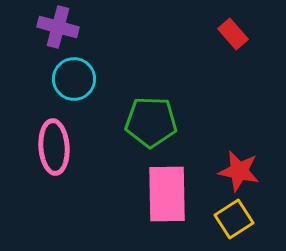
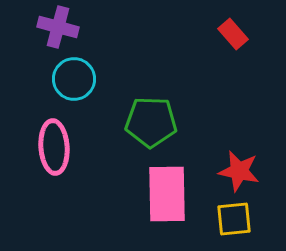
yellow square: rotated 27 degrees clockwise
